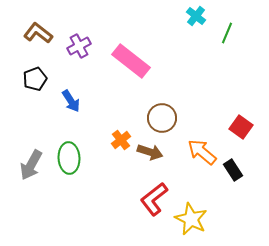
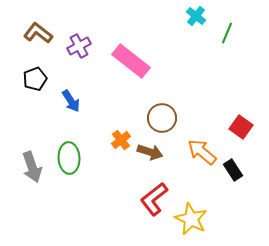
gray arrow: moved 1 px right, 2 px down; rotated 48 degrees counterclockwise
